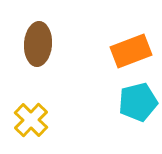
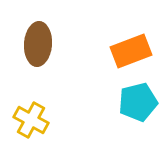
yellow cross: rotated 16 degrees counterclockwise
